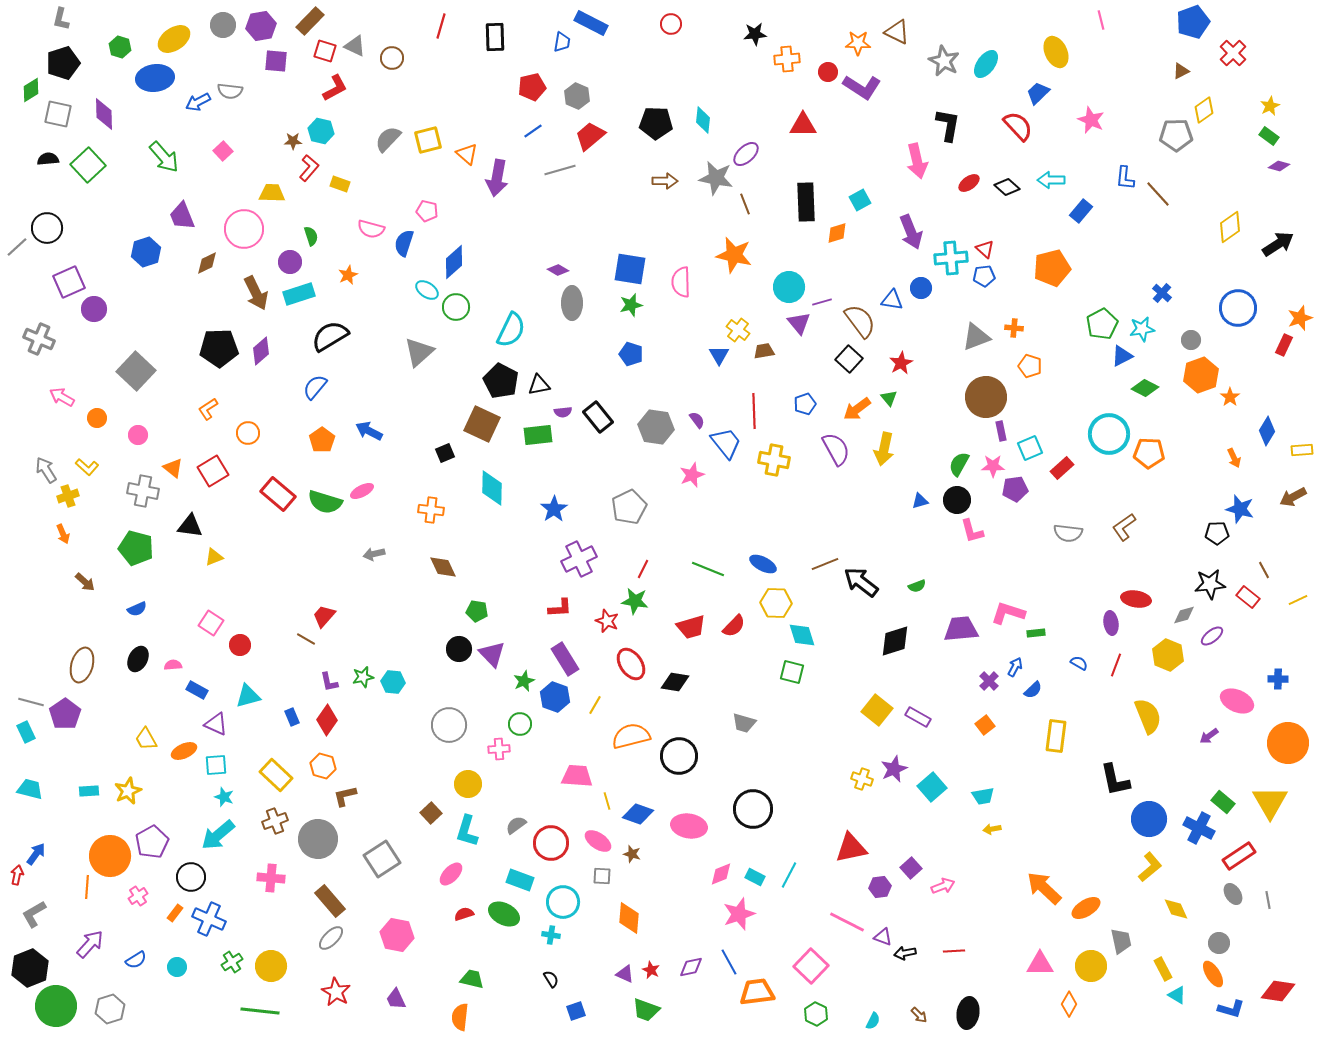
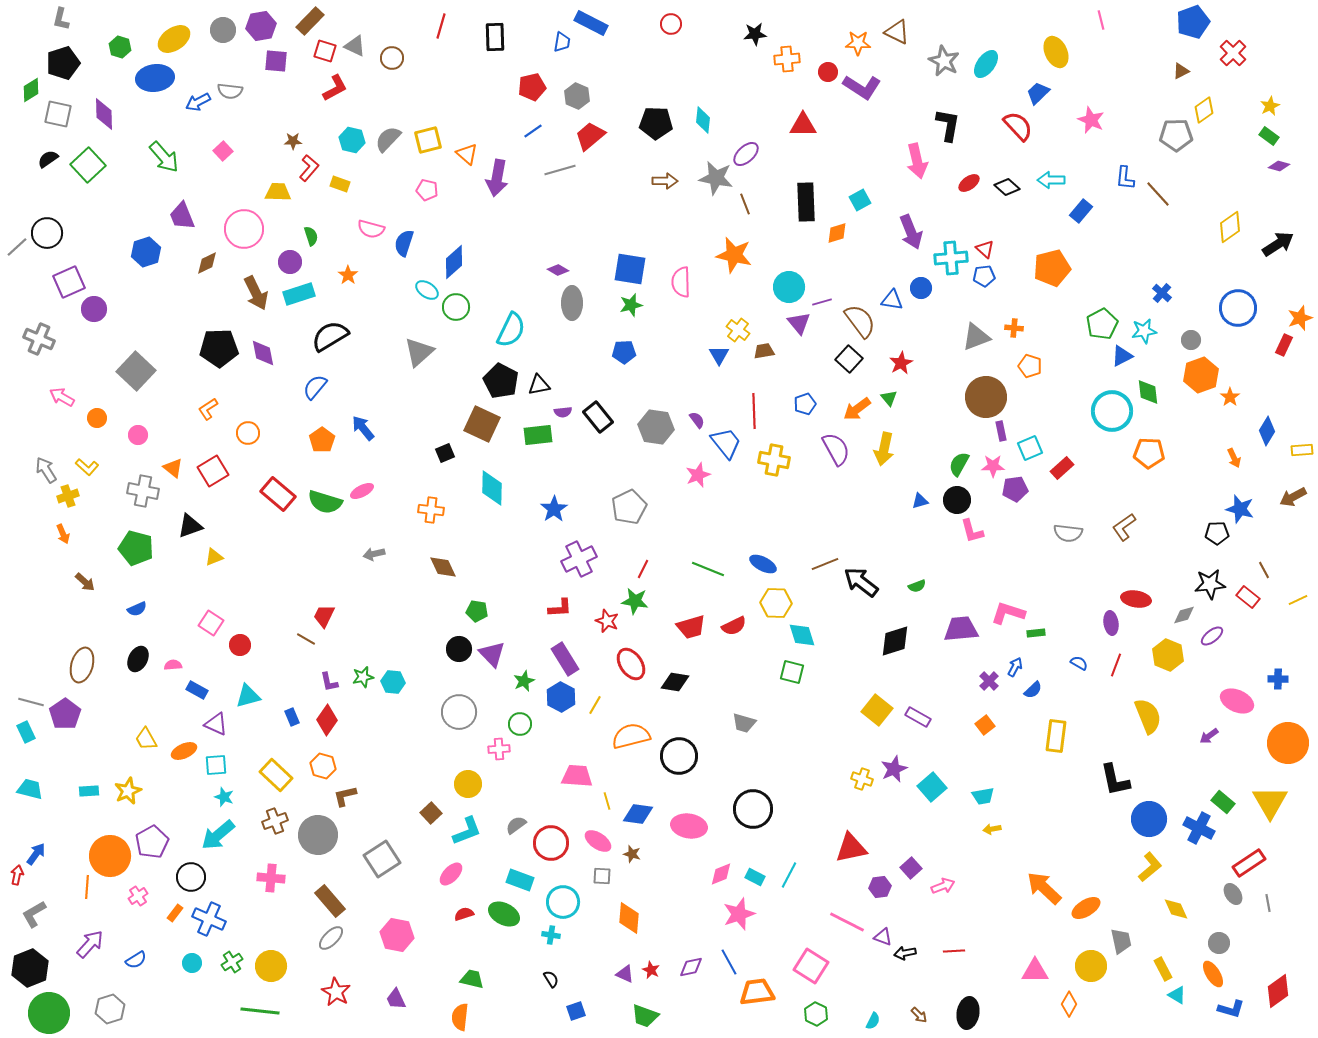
gray circle at (223, 25): moved 5 px down
cyan hexagon at (321, 131): moved 31 px right, 9 px down
black semicircle at (48, 159): rotated 30 degrees counterclockwise
yellow trapezoid at (272, 193): moved 6 px right, 1 px up
pink pentagon at (427, 211): moved 21 px up
black circle at (47, 228): moved 5 px down
orange star at (348, 275): rotated 12 degrees counterclockwise
cyan star at (1142, 329): moved 2 px right, 2 px down
purple diamond at (261, 351): moved 2 px right, 2 px down; rotated 60 degrees counterclockwise
blue pentagon at (631, 354): moved 7 px left, 2 px up; rotated 20 degrees counterclockwise
green diamond at (1145, 388): moved 3 px right, 4 px down; rotated 56 degrees clockwise
blue arrow at (369, 431): moved 6 px left, 3 px up; rotated 24 degrees clockwise
cyan circle at (1109, 434): moved 3 px right, 23 px up
pink star at (692, 475): moved 6 px right
black triangle at (190, 526): rotated 28 degrees counterclockwise
red trapezoid at (324, 616): rotated 15 degrees counterclockwise
red semicircle at (734, 626): rotated 20 degrees clockwise
blue hexagon at (555, 697): moved 6 px right; rotated 8 degrees clockwise
gray circle at (449, 725): moved 10 px right, 13 px up
blue diamond at (638, 814): rotated 12 degrees counterclockwise
cyan L-shape at (467, 831): rotated 128 degrees counterclockwise
gray circle at (318, 839): moved 4 px up
red rectangle at (1239, 856): moved 10 px right, 7 px down
gray line at (1268, 900): moved 3 px down
pink triangle at (1040, 964): moved 5 px left, 7 px down
pink square at (811, 966): rotated 12 degrees counterclockwise
cyan circle at (177, 967): moved 15 px right, 4 px up
red diamond at (1278, 991): rotated 44 degrees counterclockwise
green circle at (56, 1006): moved 7 px left, 7 px down
green trapezoid at (646, 1010): moved 1 px left, 6 px down
